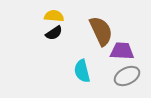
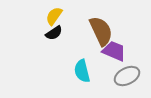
yellow semicircle: rotated 60 degrees counterclockwise
purple trapezoid: moved 8 px left; rotated 20 degrees clockwise
